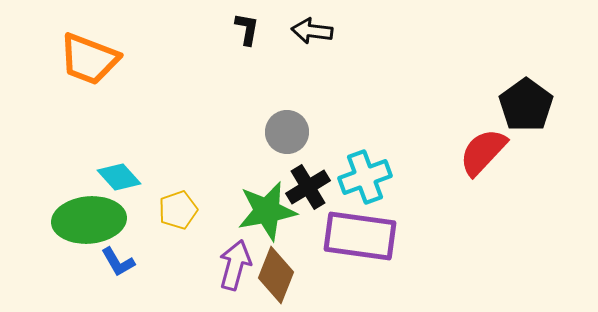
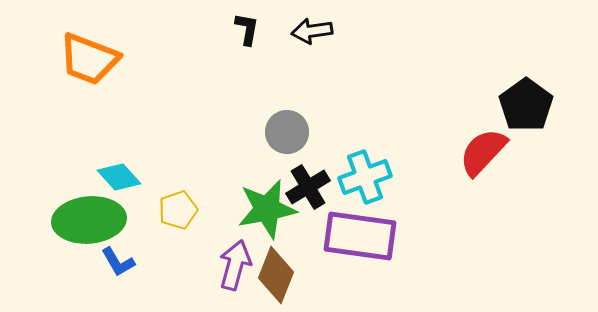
black arrow: rotated 15 degrees counterclockwise
green star: moved 2 px up
